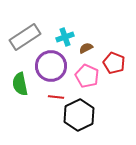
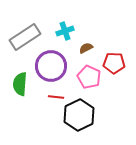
cyan cross: moved 6 px up
red pentagon: rotated 20 degrees counterclockwise
pink pentagon: moved 2 px right, 1 px down
green semicircle: rotated 15 degrees clockwise
